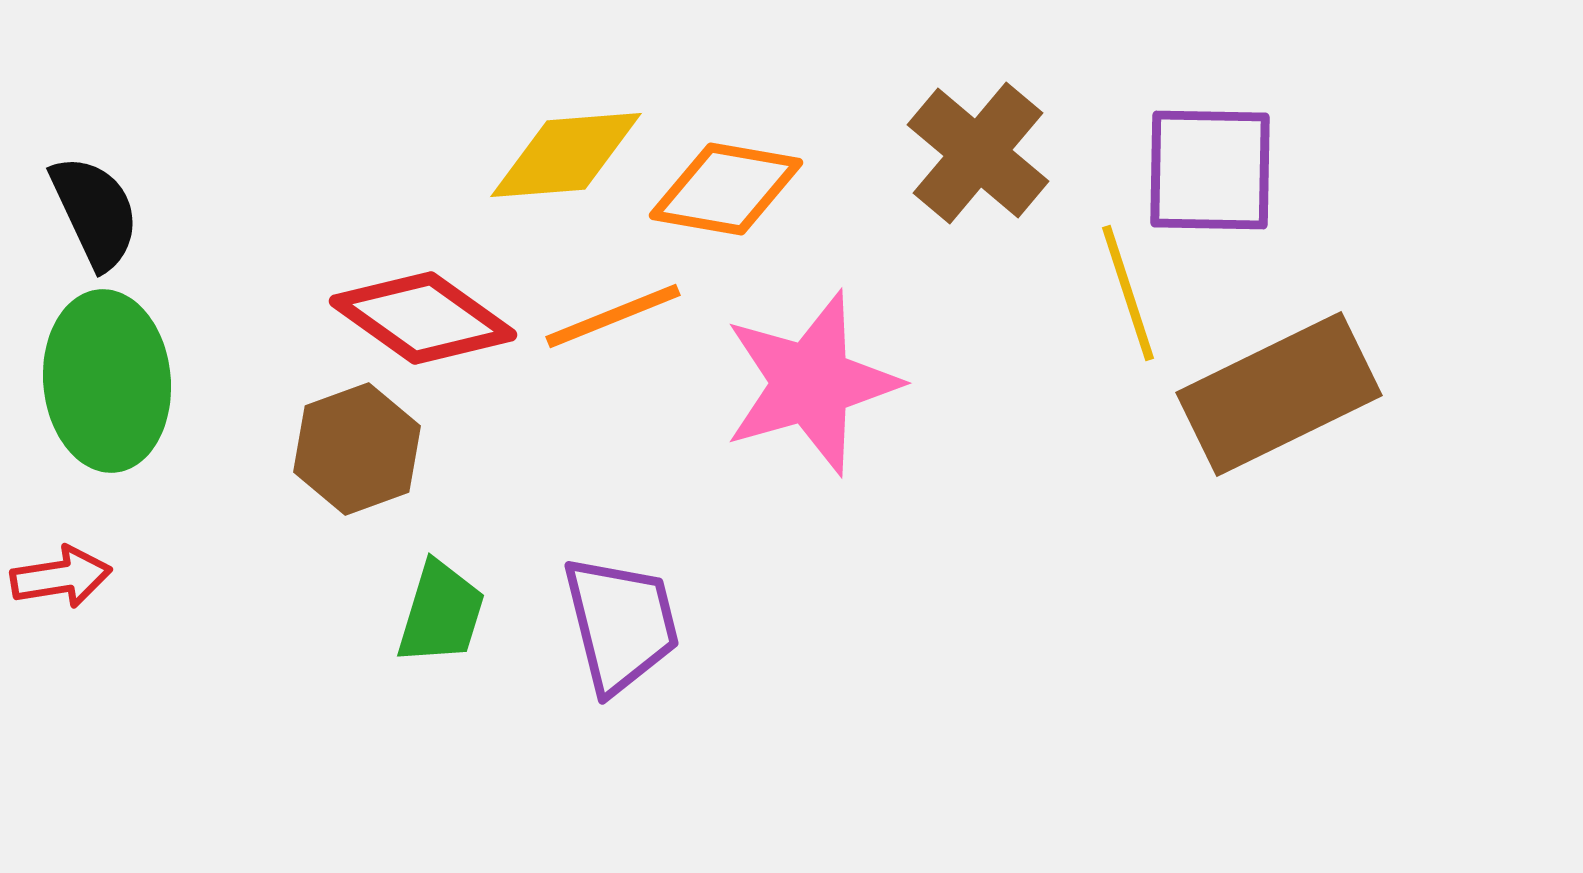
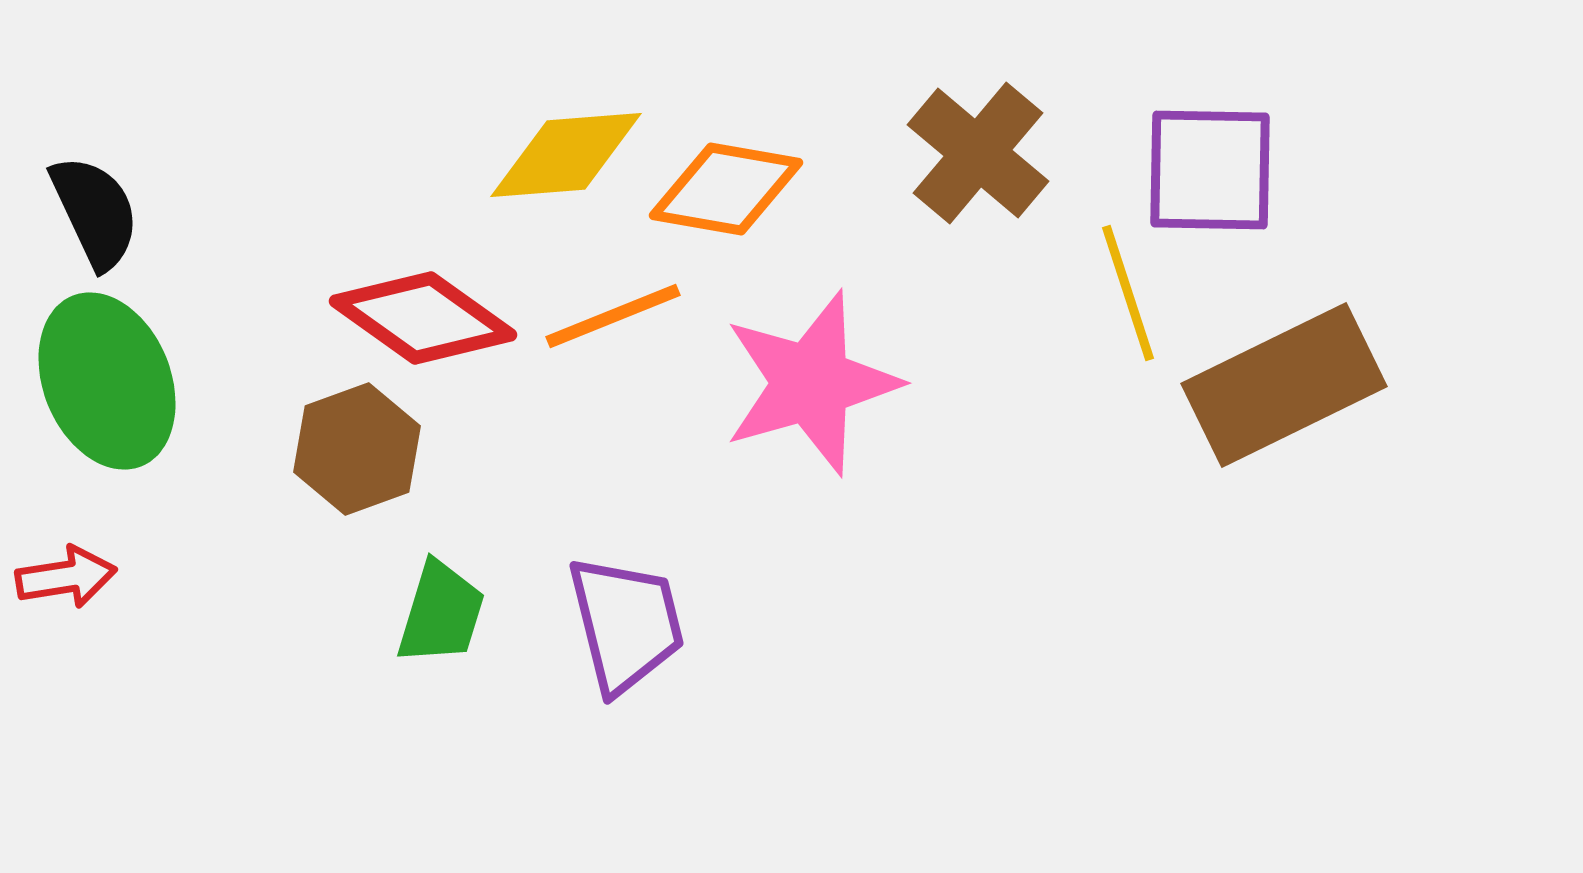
green ellipse: rotated 17 degrees counterclockwise
brown rectangle: moved 5 px right, 9 px up
red arrow: moved 5 px right
purple trapezoid: moved 5 px right
